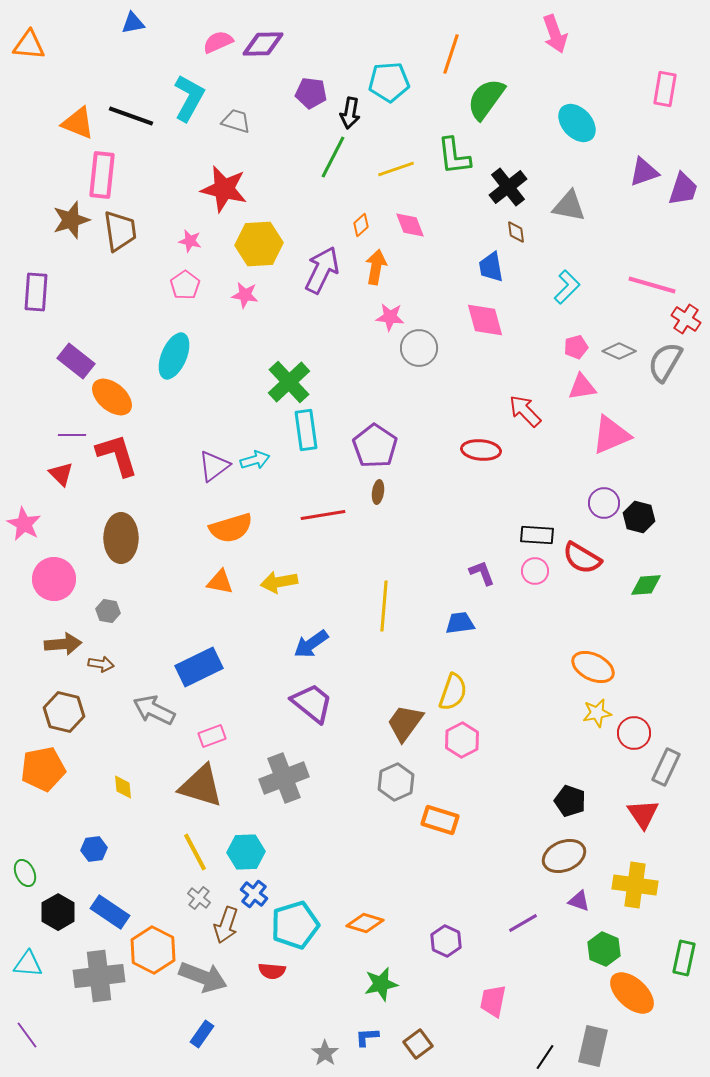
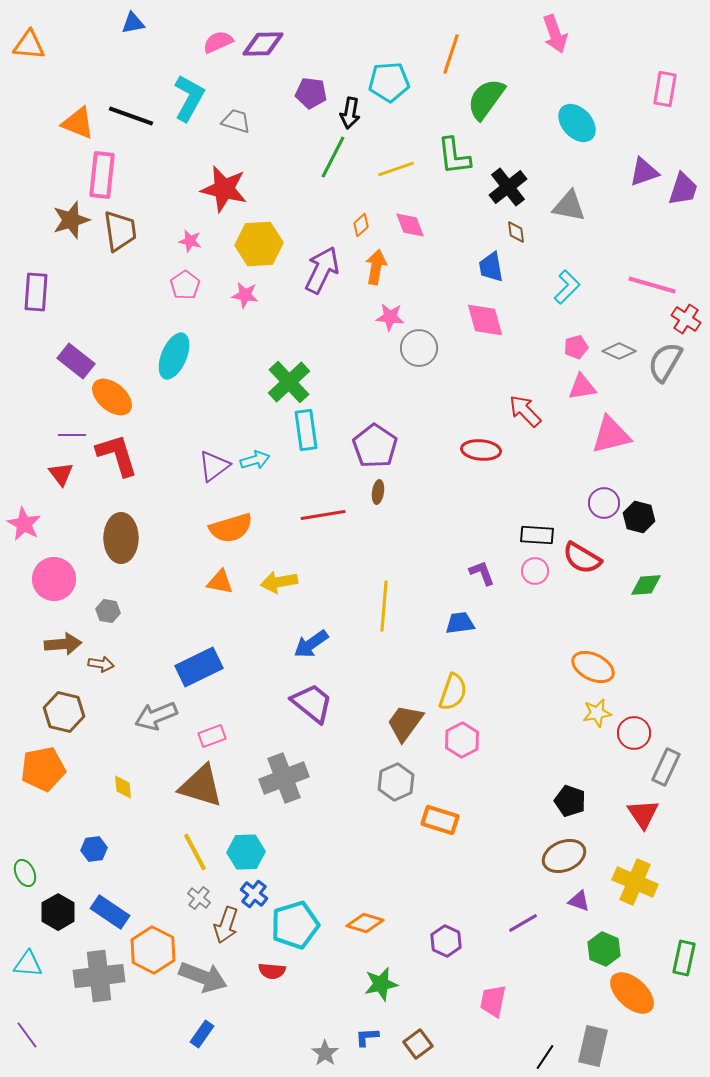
pink triangle at (611, 435): rotated 9 degrees clockwise
red triangle at (61, 474): rotated 8 degrees clockwise
gray arrow at (154, 710): moved 2 px right, 6 px down; rotated 48 degrees counterclockwise
yellow cross at (635, 885): moved 3 px up; rotated 15 degrees clockwise
